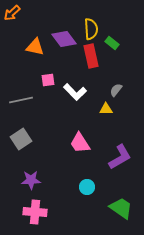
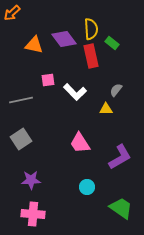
orange triangle: moved 1 px left, 2 px up
pink cross: moved 2 px left, 2 px down
